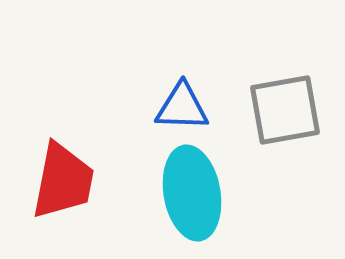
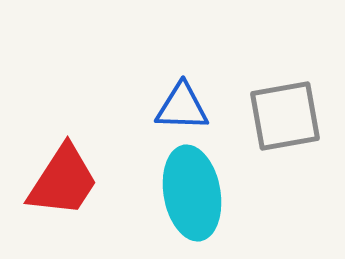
gray square: moved 6 px down
red trapezoid: rotated 22 degrees clockwise
